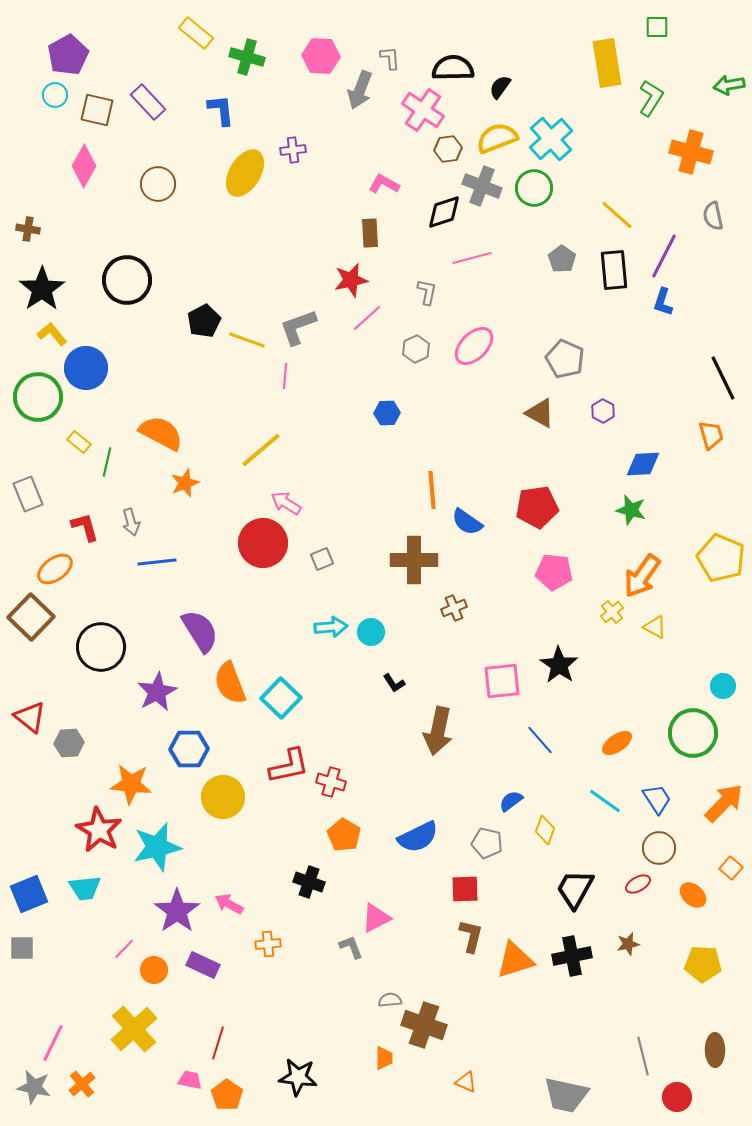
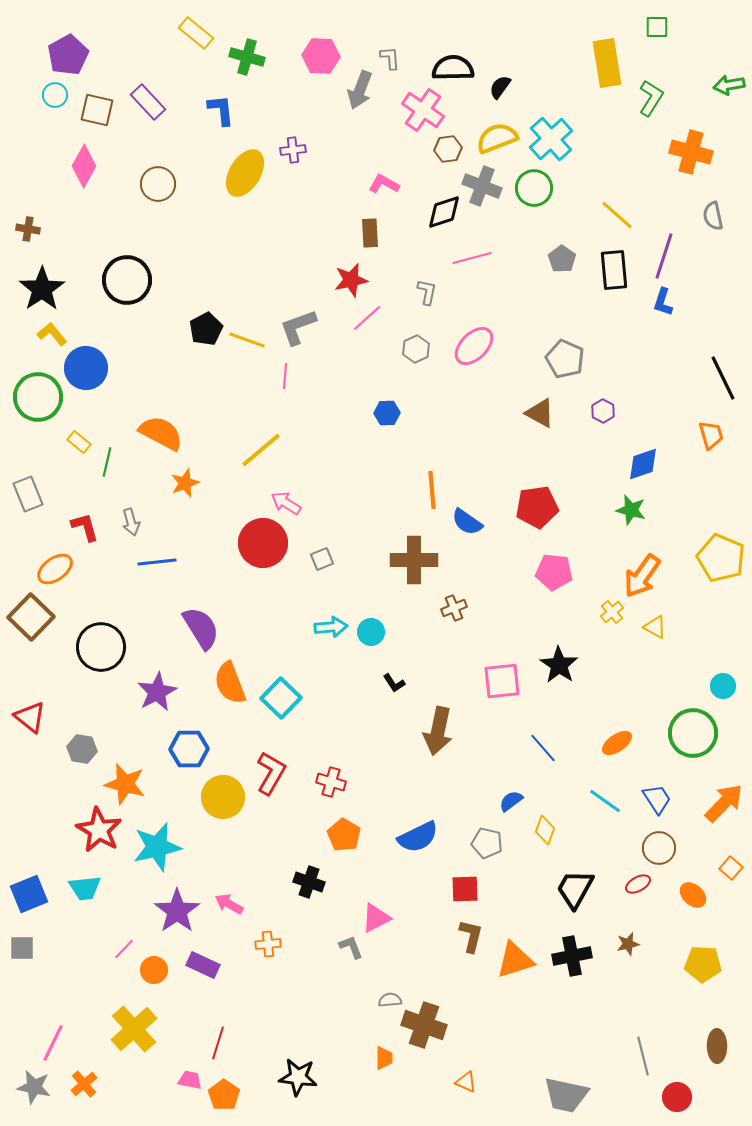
purple line at (664, 256): rotated 9 degrees counterclockwise
black pentagon at (204, 321): moved 2 px right, 8 px down
blue diamond at (643, 464): rotated 15 degrees counterclockwise
purple semicircle at (200, 631): moved 1 px right, 3 px up
blue line at (540, 740): moved 3 px right, 8 px down
gray hexagon at (69, 743): moved 13 px right, 6 px down; rotated 12 degrees clockwise
red L-shape at (289, 766): moved 18 px left, 7 px down; rotated 48 degrees counterclockwise
orange star at (131, 784): moved 6 px left; rotated 9 degrees clockwise
brown ellipse at (715, 1050): moved 2 px right, 4 px up
orange cross at (82, 1084): moved 2 px right
orange pentagon at (227, 1095): moved 3 px left
